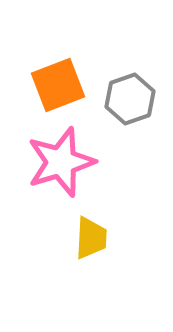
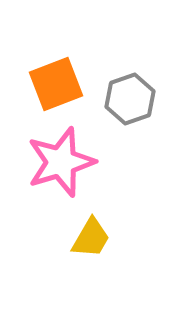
orange square: moved 2 px left, 1 px up
yellow trapezoid: rotated 27 degrees clockwise
